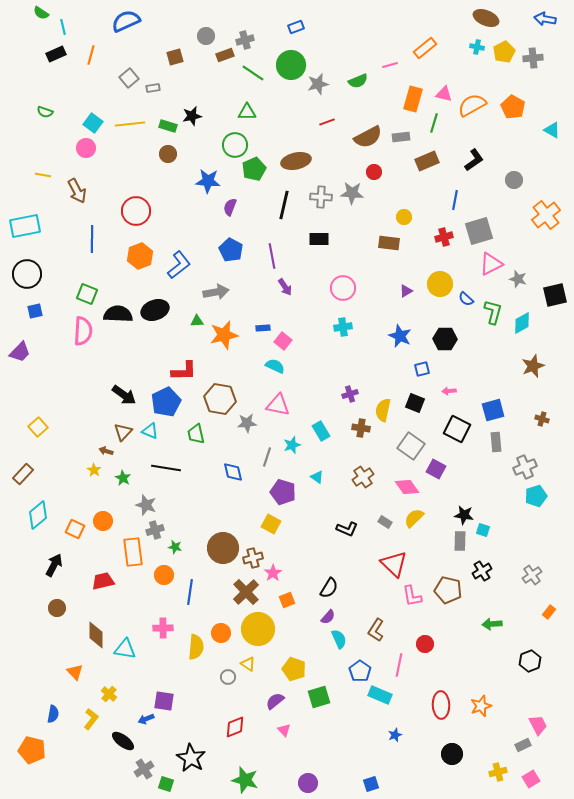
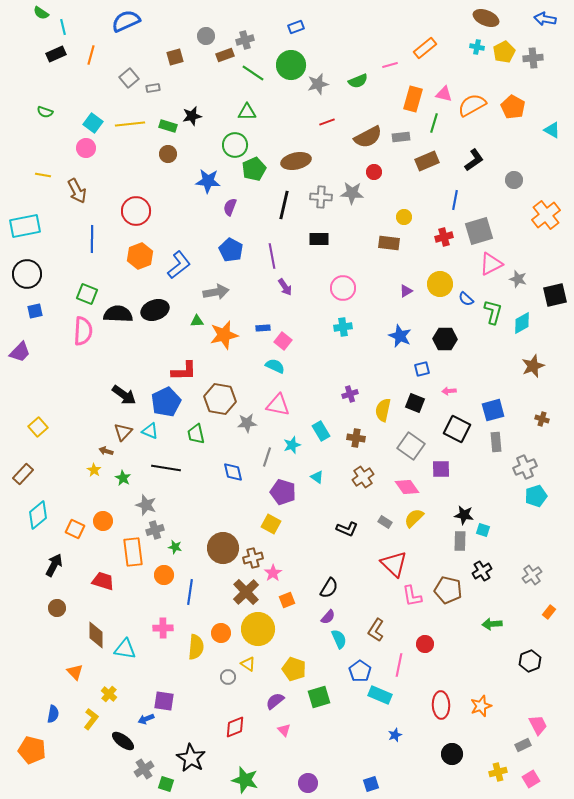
brown cross at (361, 428): moved 5 px left, 10 px down
purple square at (436, 469): moved 5 px right; rotated 30 degrees counterclockwise
red trapezoid at (103, 581): rotated 30 degrees clockwise
